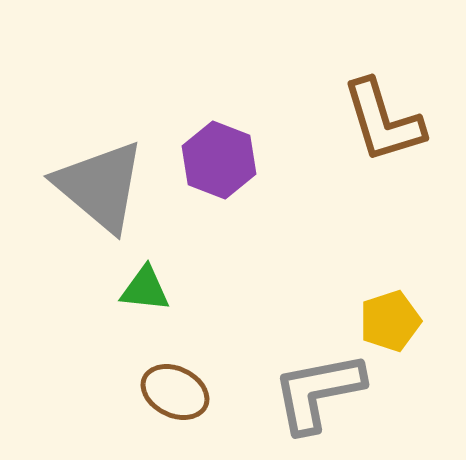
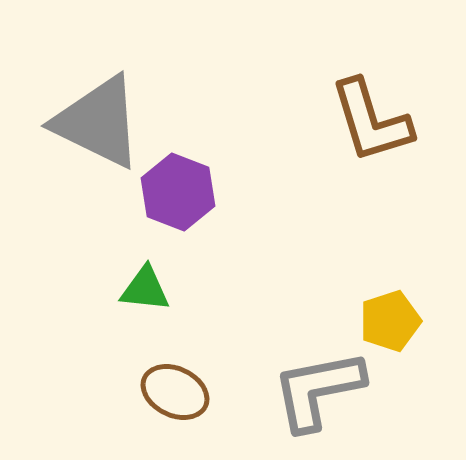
brown L-shape: moved 12 px left
purple hexagon: moved 41 px left, 32 px down
gray triangle: moved 2 px left, 64 px up; rotated 14 degrees counterclockwise
gray L-shape: moved 2 px up
